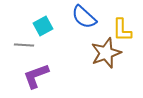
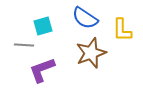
blue semicircle: moved 1 px right, 1 px down; rotated 8 degrees counterclockwise
cyan square: rotated 12 degrees clockwise
brown star: moved 15 px left
purple L-shape: moved 6 px right, 6 px up
